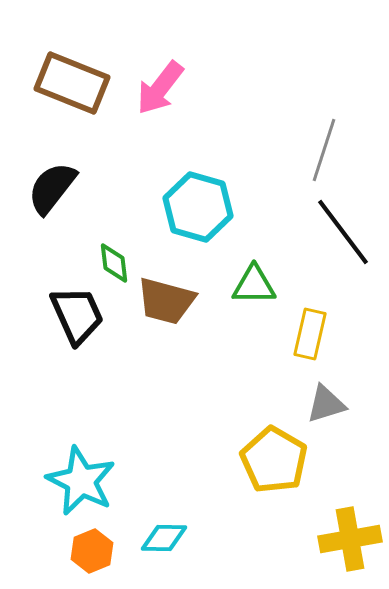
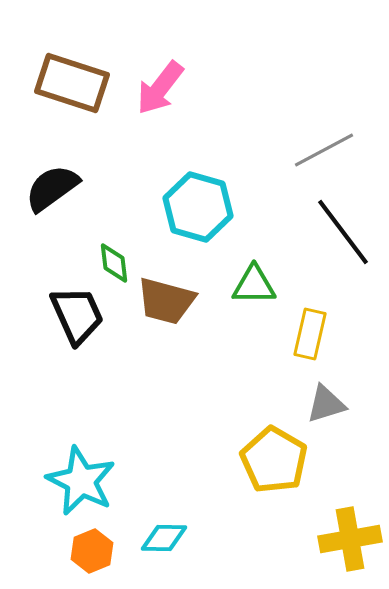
brown rectangle: rotated 4 degrees counterclockwise
gray line: rotated 44 degrees clockwise
black semicircle: rotated 16 degrees clockwise
